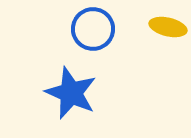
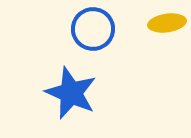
yellow ellipse: moved 1 px left, 4 px up; rotated 21 degrees counterclockwise
